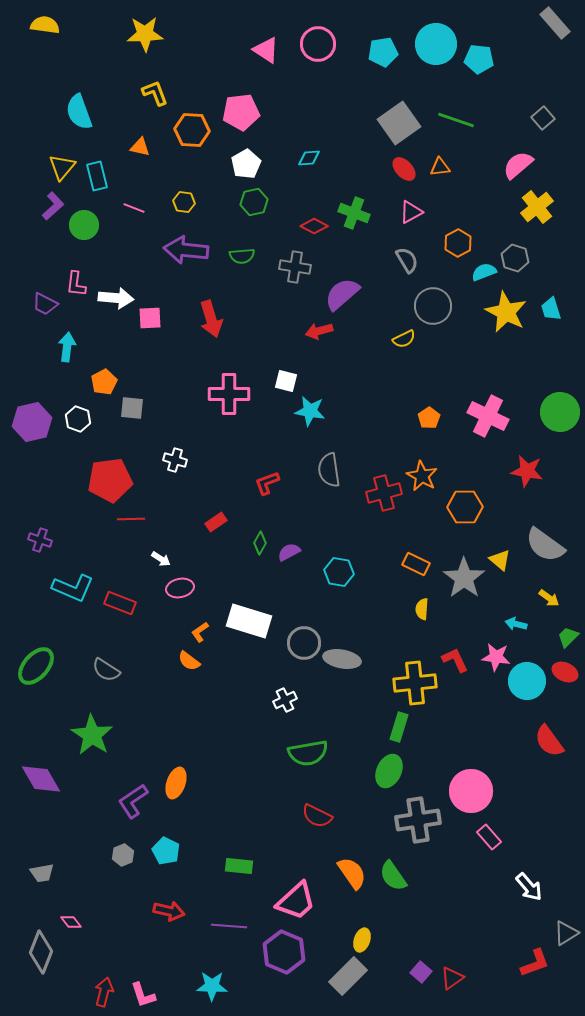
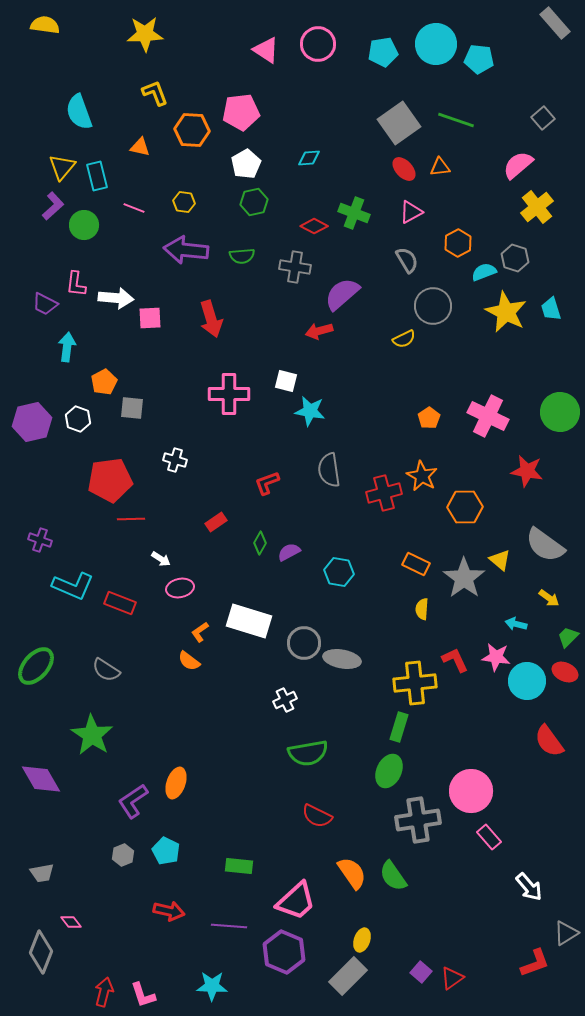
cyan L-shape at (73, 588): moved 2 px up
